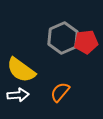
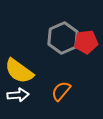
yellow semicircle: moved 2 px left, 1 px down
orange semicircle: moved 1 px right, 1 px up
